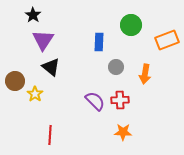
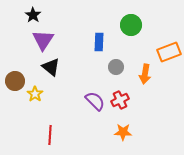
orange rectangle: moved 2 px right, 12 px down
red cross: rotated 24 degrees counterclockwise
